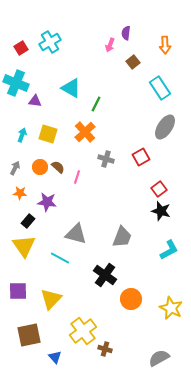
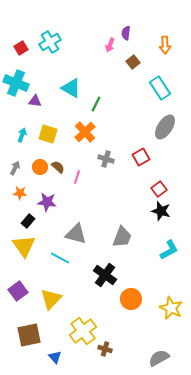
purple square at (18, 291): rotated 36 degrees counterclockwise
